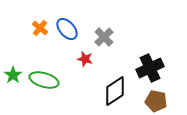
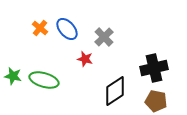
black cross: moved 4 px right; rotated 12 degrees clockwise
green star: moved 1 px down; rotated 24 degrees counterclockwise
